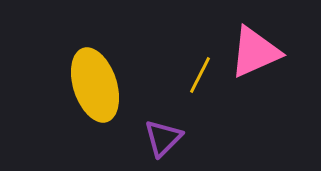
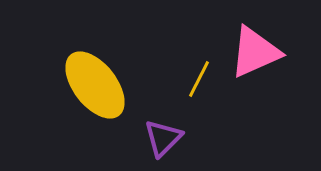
yellow line: moved 1 px left, 4 px down
yellow ellipse: rotated 20 degrees counterclockwise
